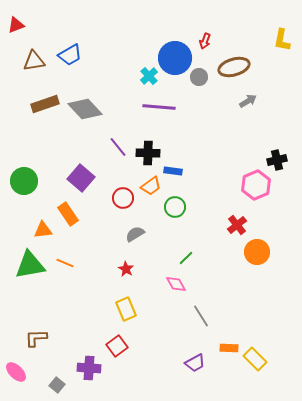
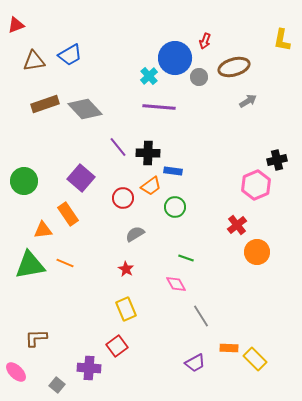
green line at (186, 258): rotated 63 degrees clockwise
